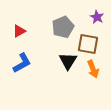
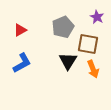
red triangle: moved 1 px right, 1 px up
